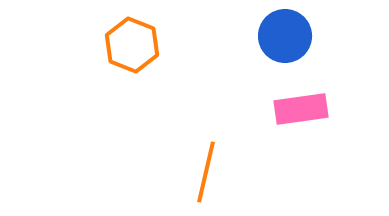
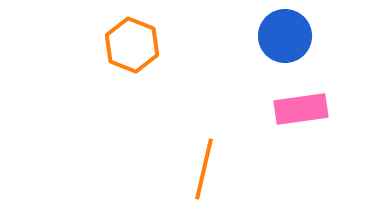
orange line: moved 2 px left, 3 px up
